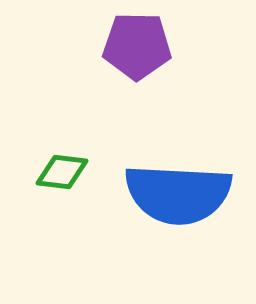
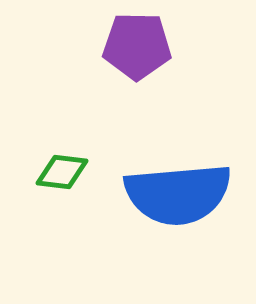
blue semicircle: rotated 8 degrees counterclockwise
